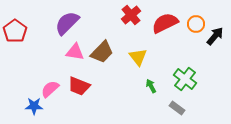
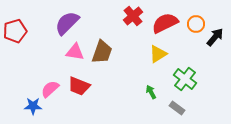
red cross: moved 2 px right, 1 px down
red pentagon: rotated 20 degrees clockwise
black arrow: moved 1 px down
brown trapezoid: rotated 25 degrees counterclockwise
yellow triangle: moved 20 px right, 3 px up; rotated 36 degrees clockwise
green arrow: moved 6 px down
blue star: moved 1 px left
